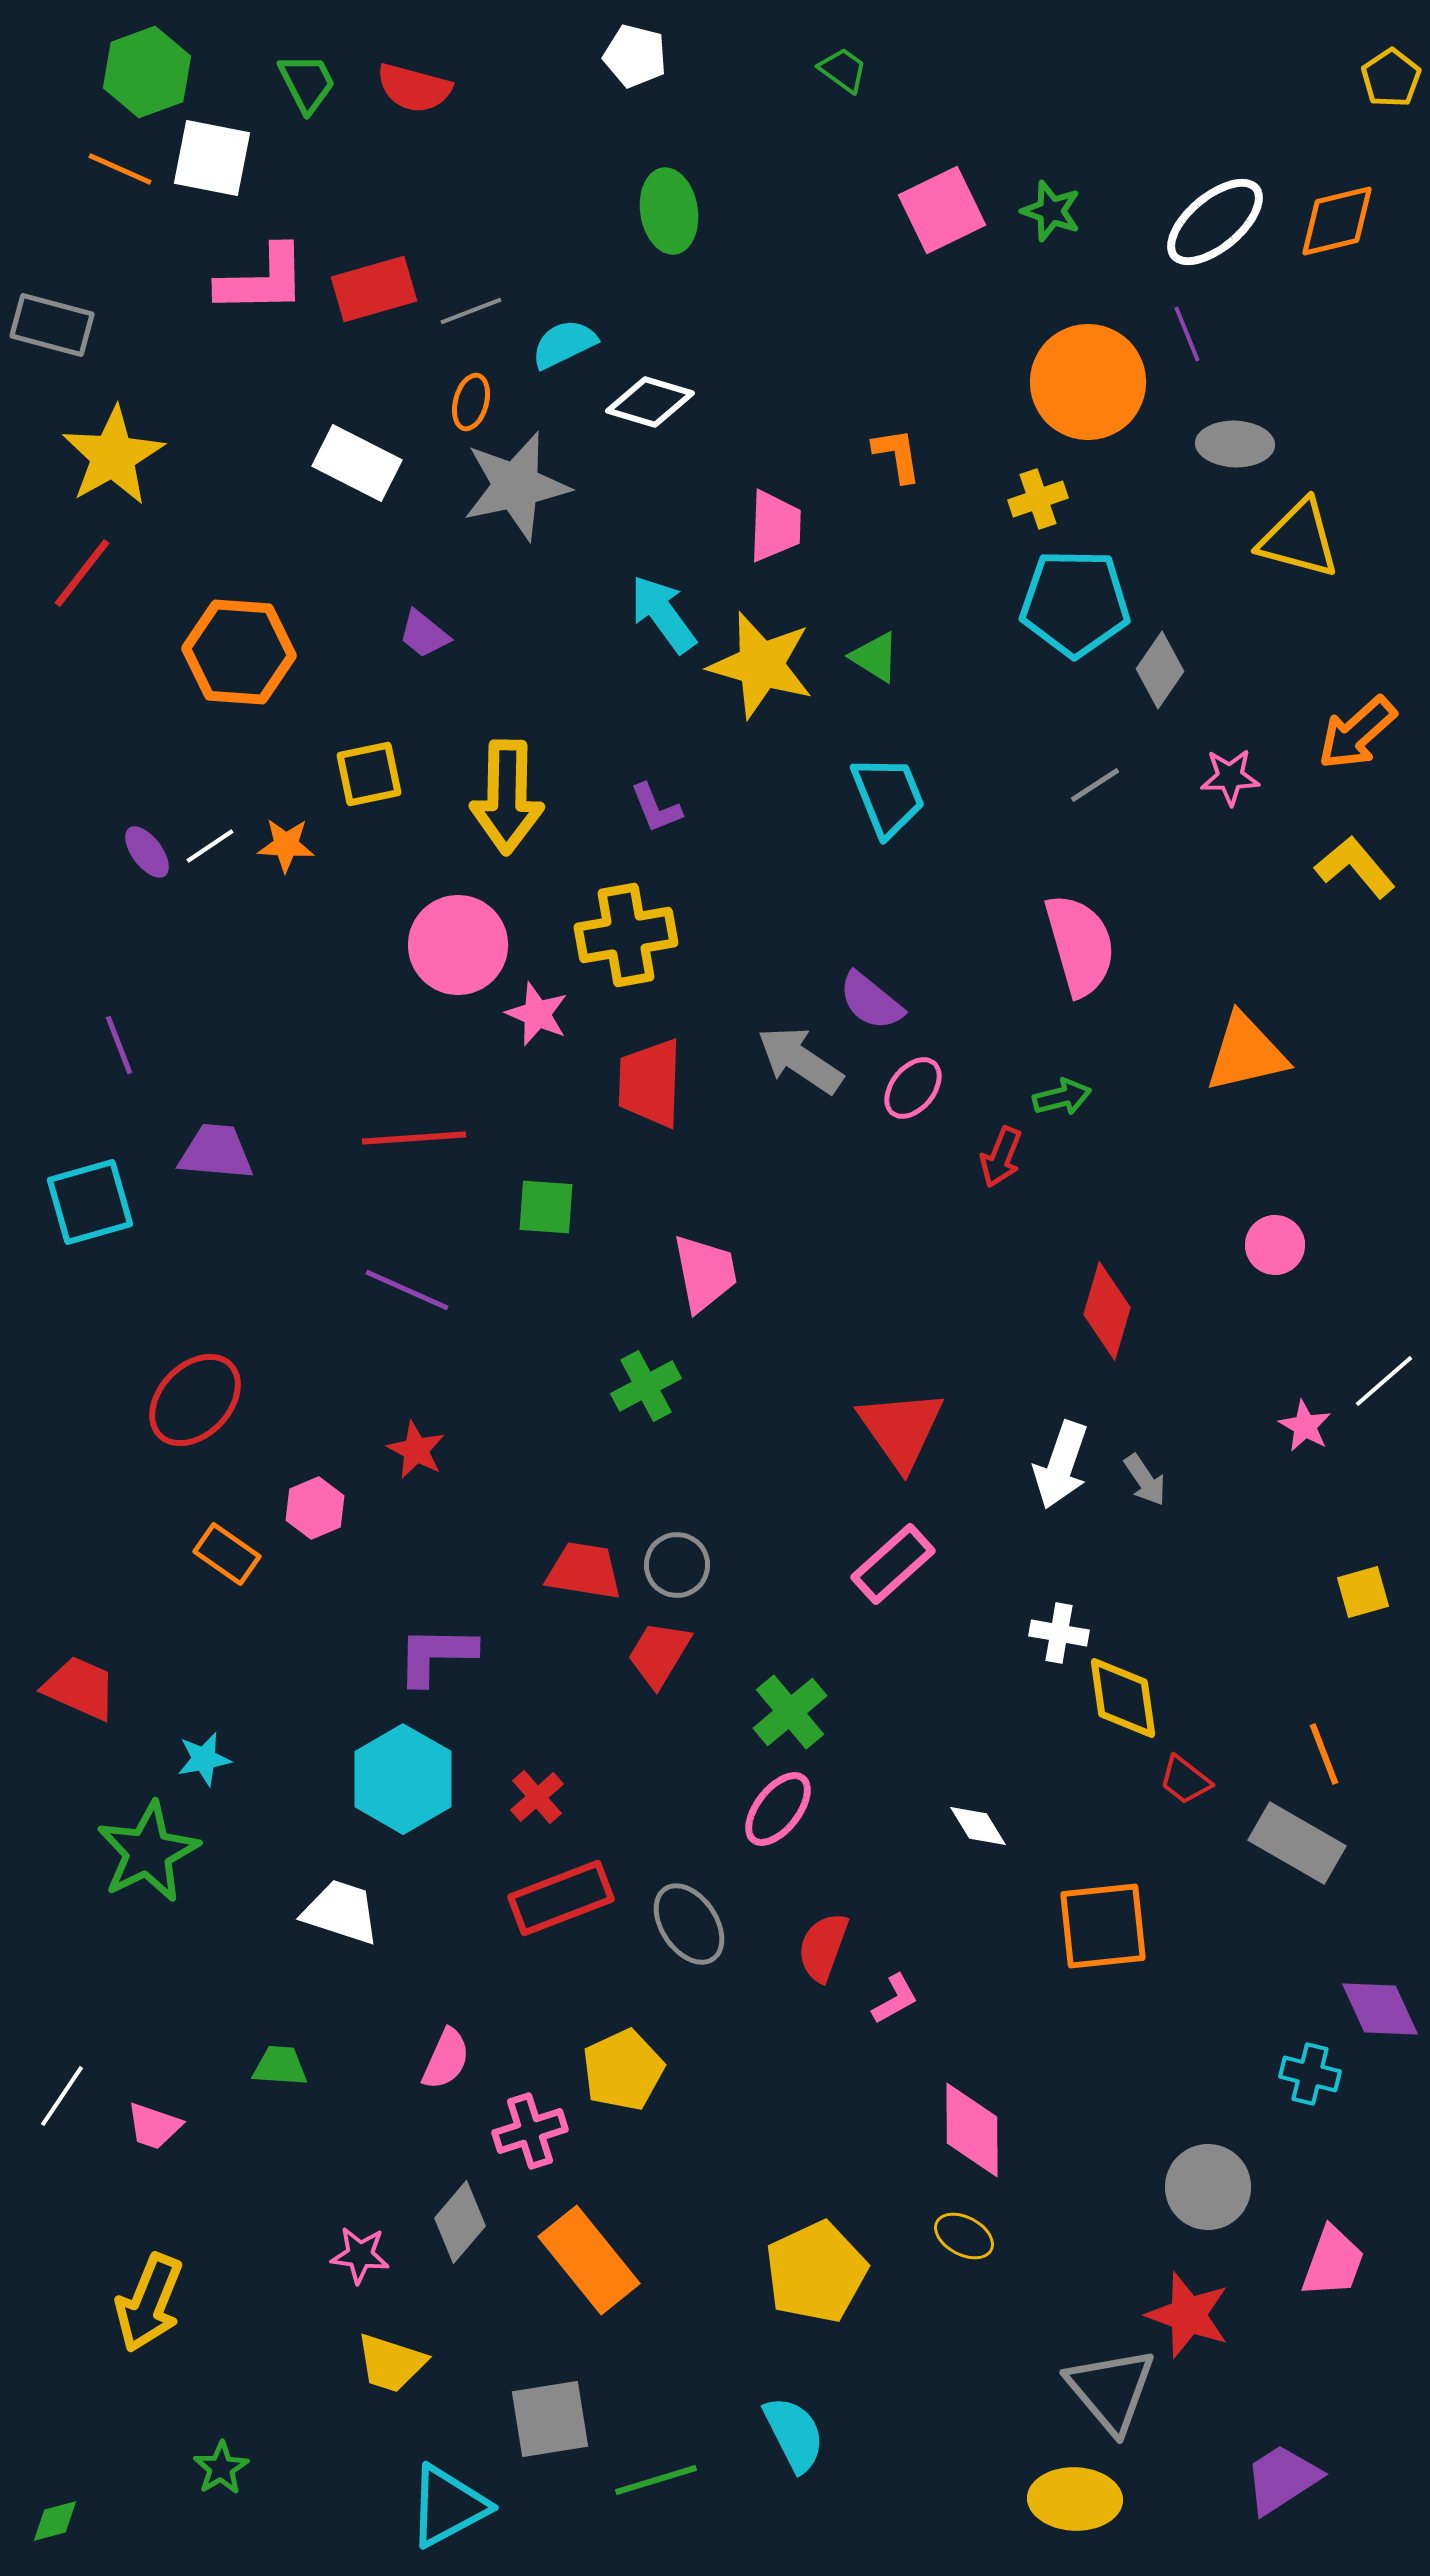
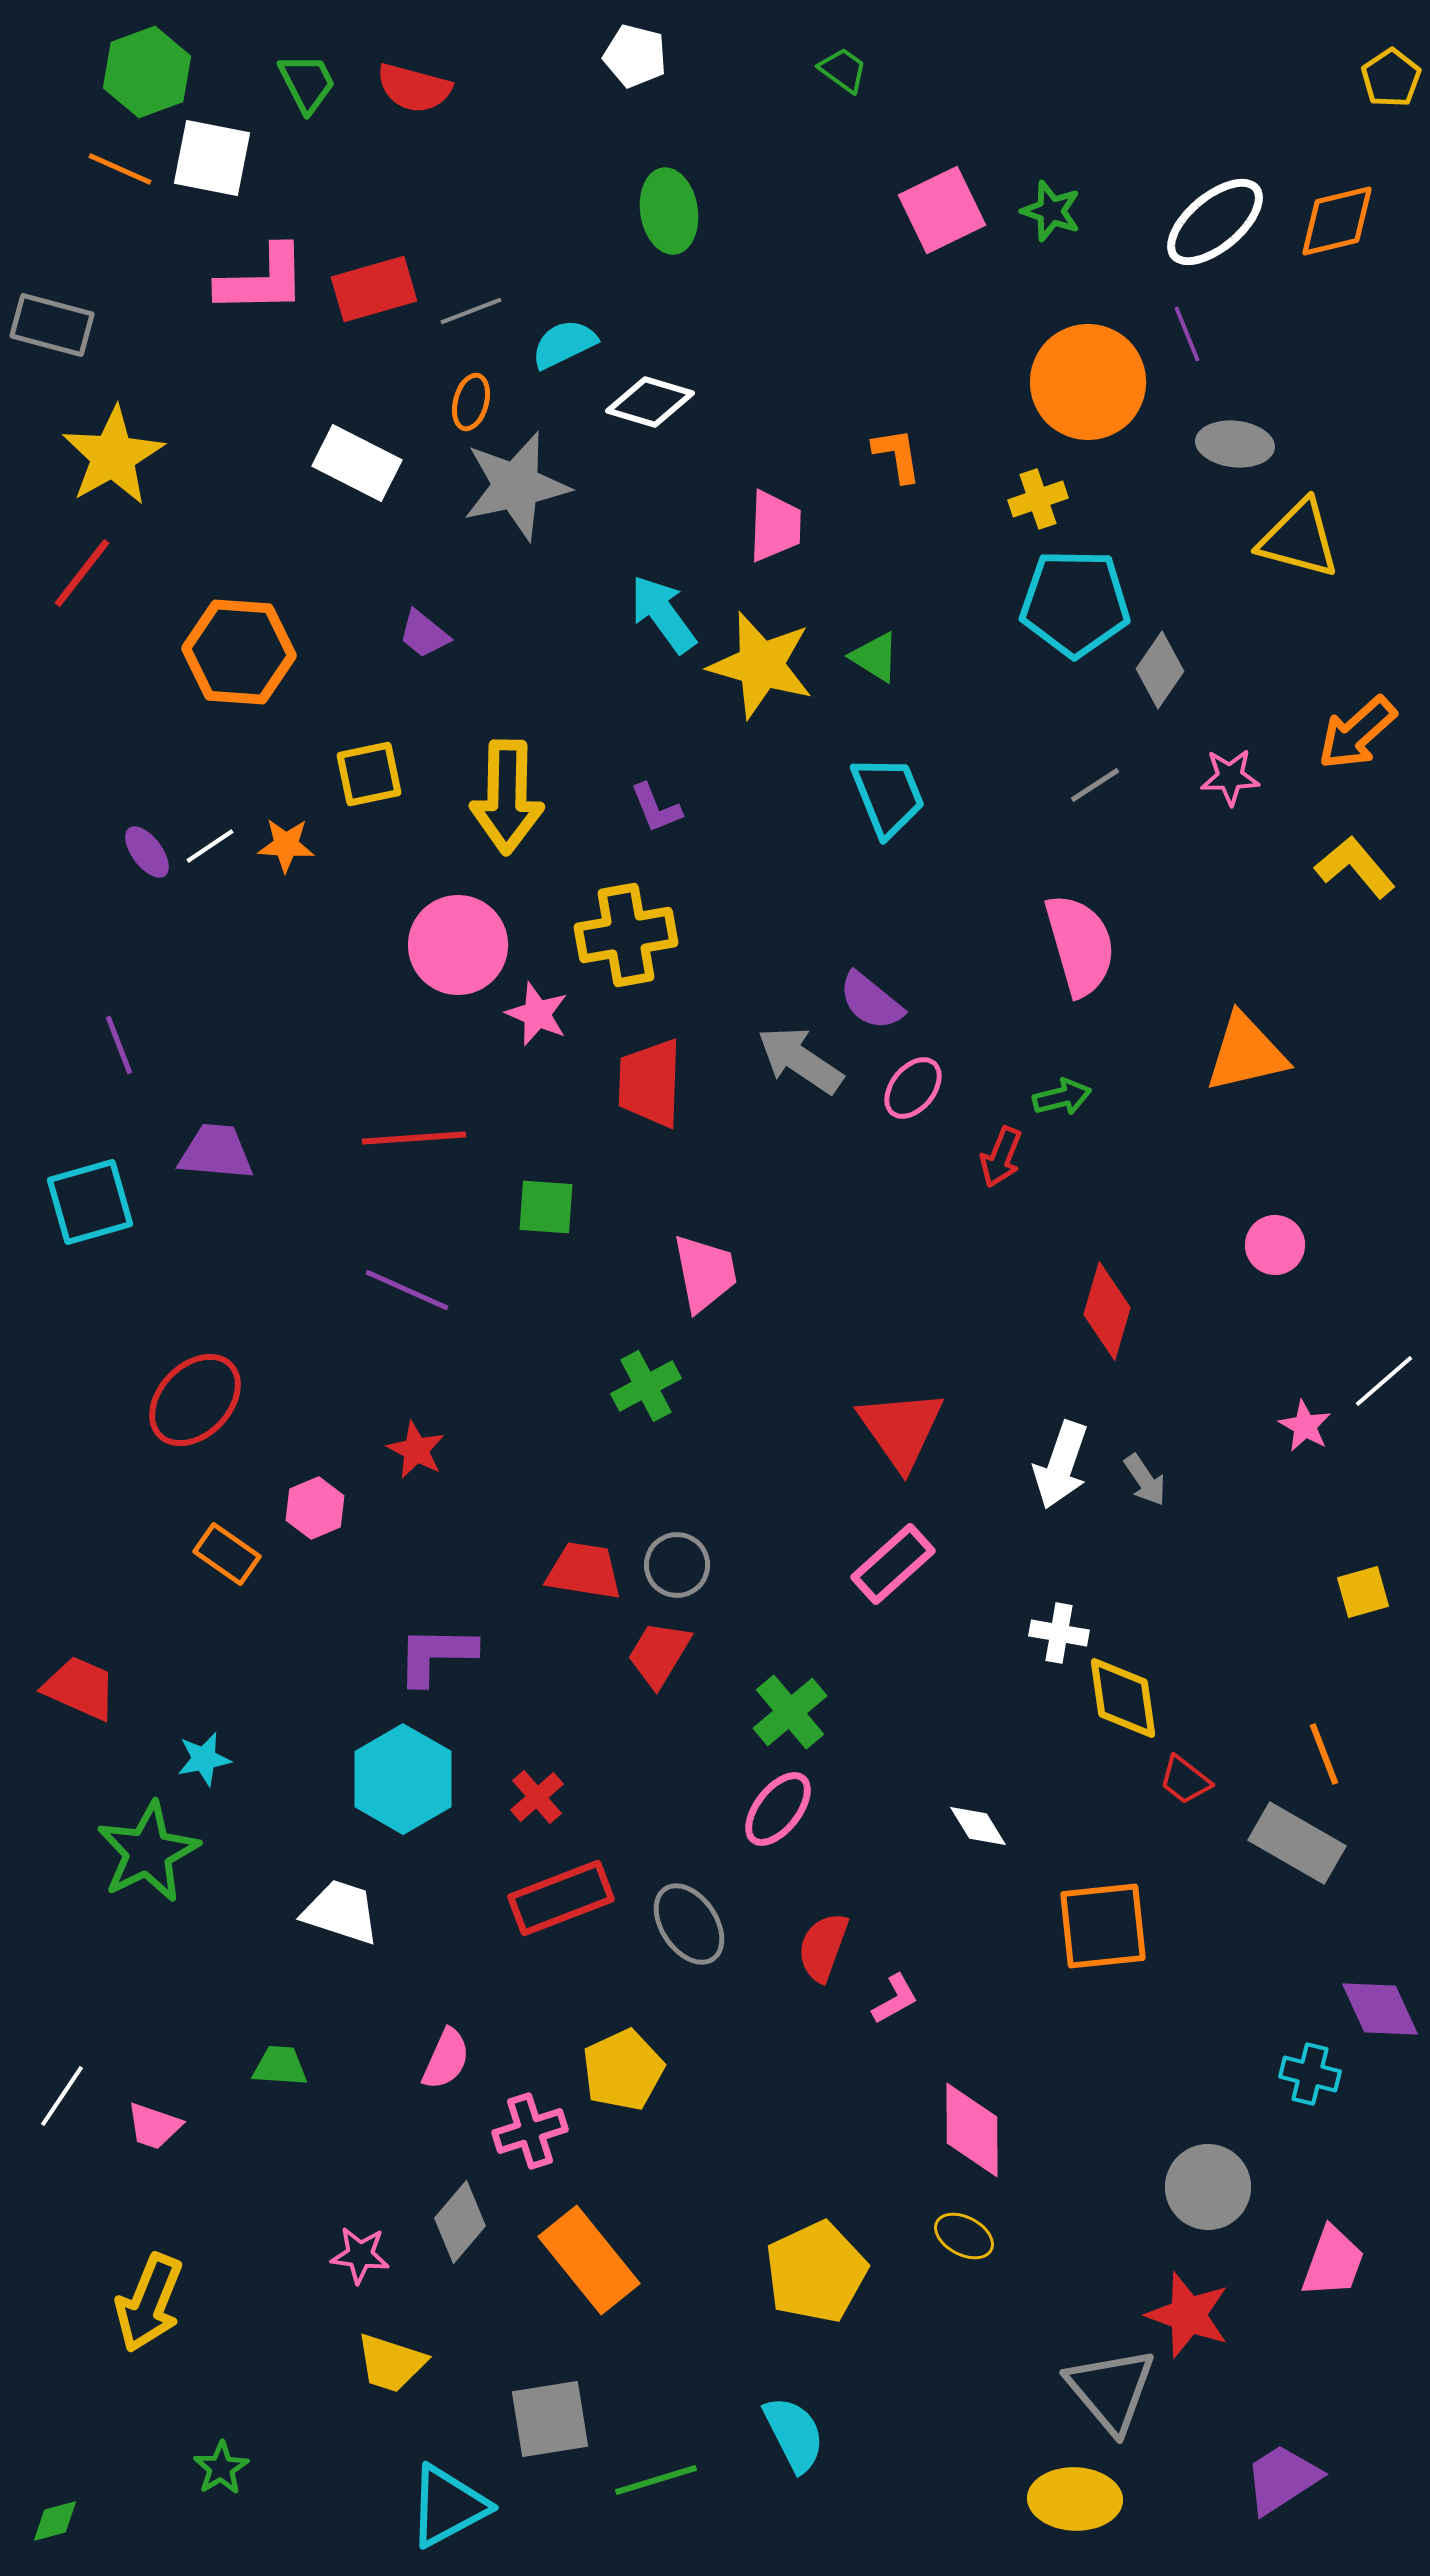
gray ellipse at (1235, 444): rotated 4 degrees clockwise
